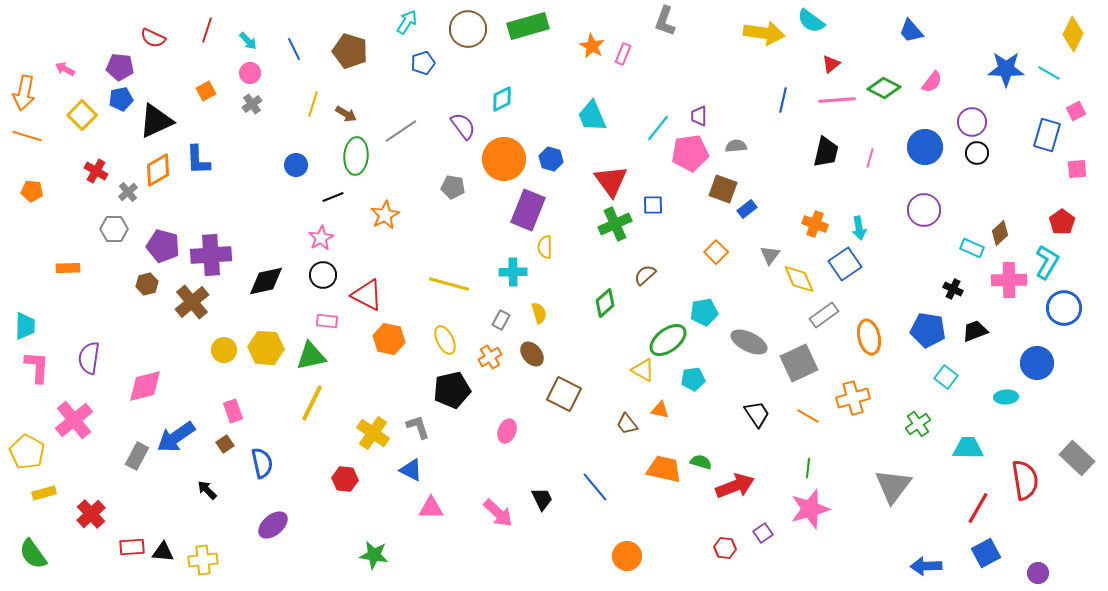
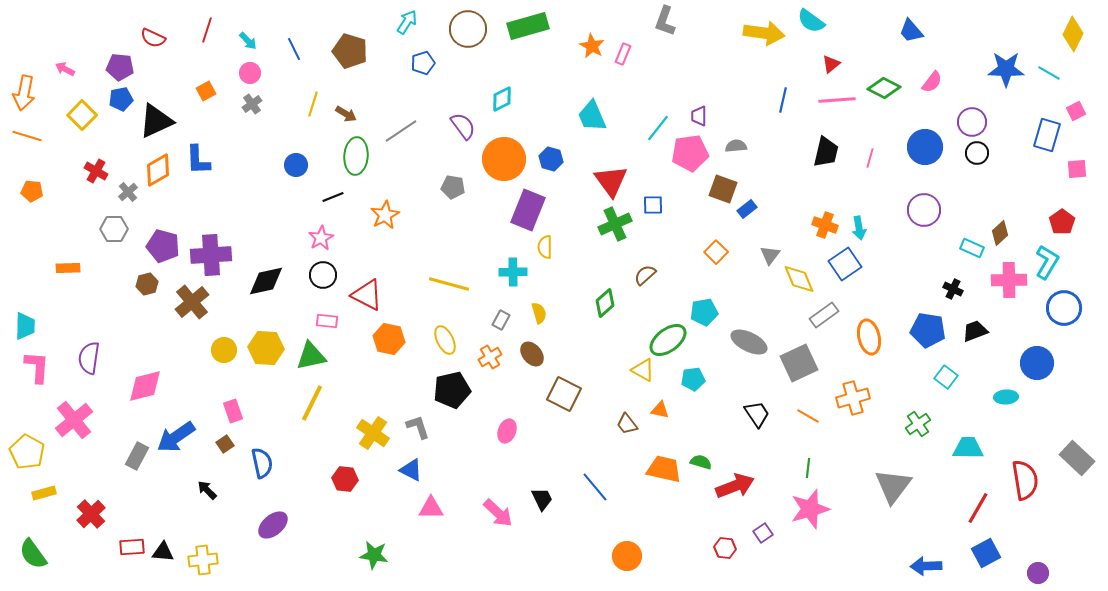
orange cross at (815, 224): moved 10 px right, 1 px down
